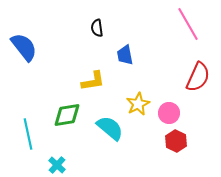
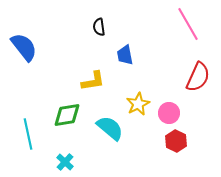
black semicircle: moved 2 px right, 1 px up
cyan cross: moved 8 px right, 3 px up
